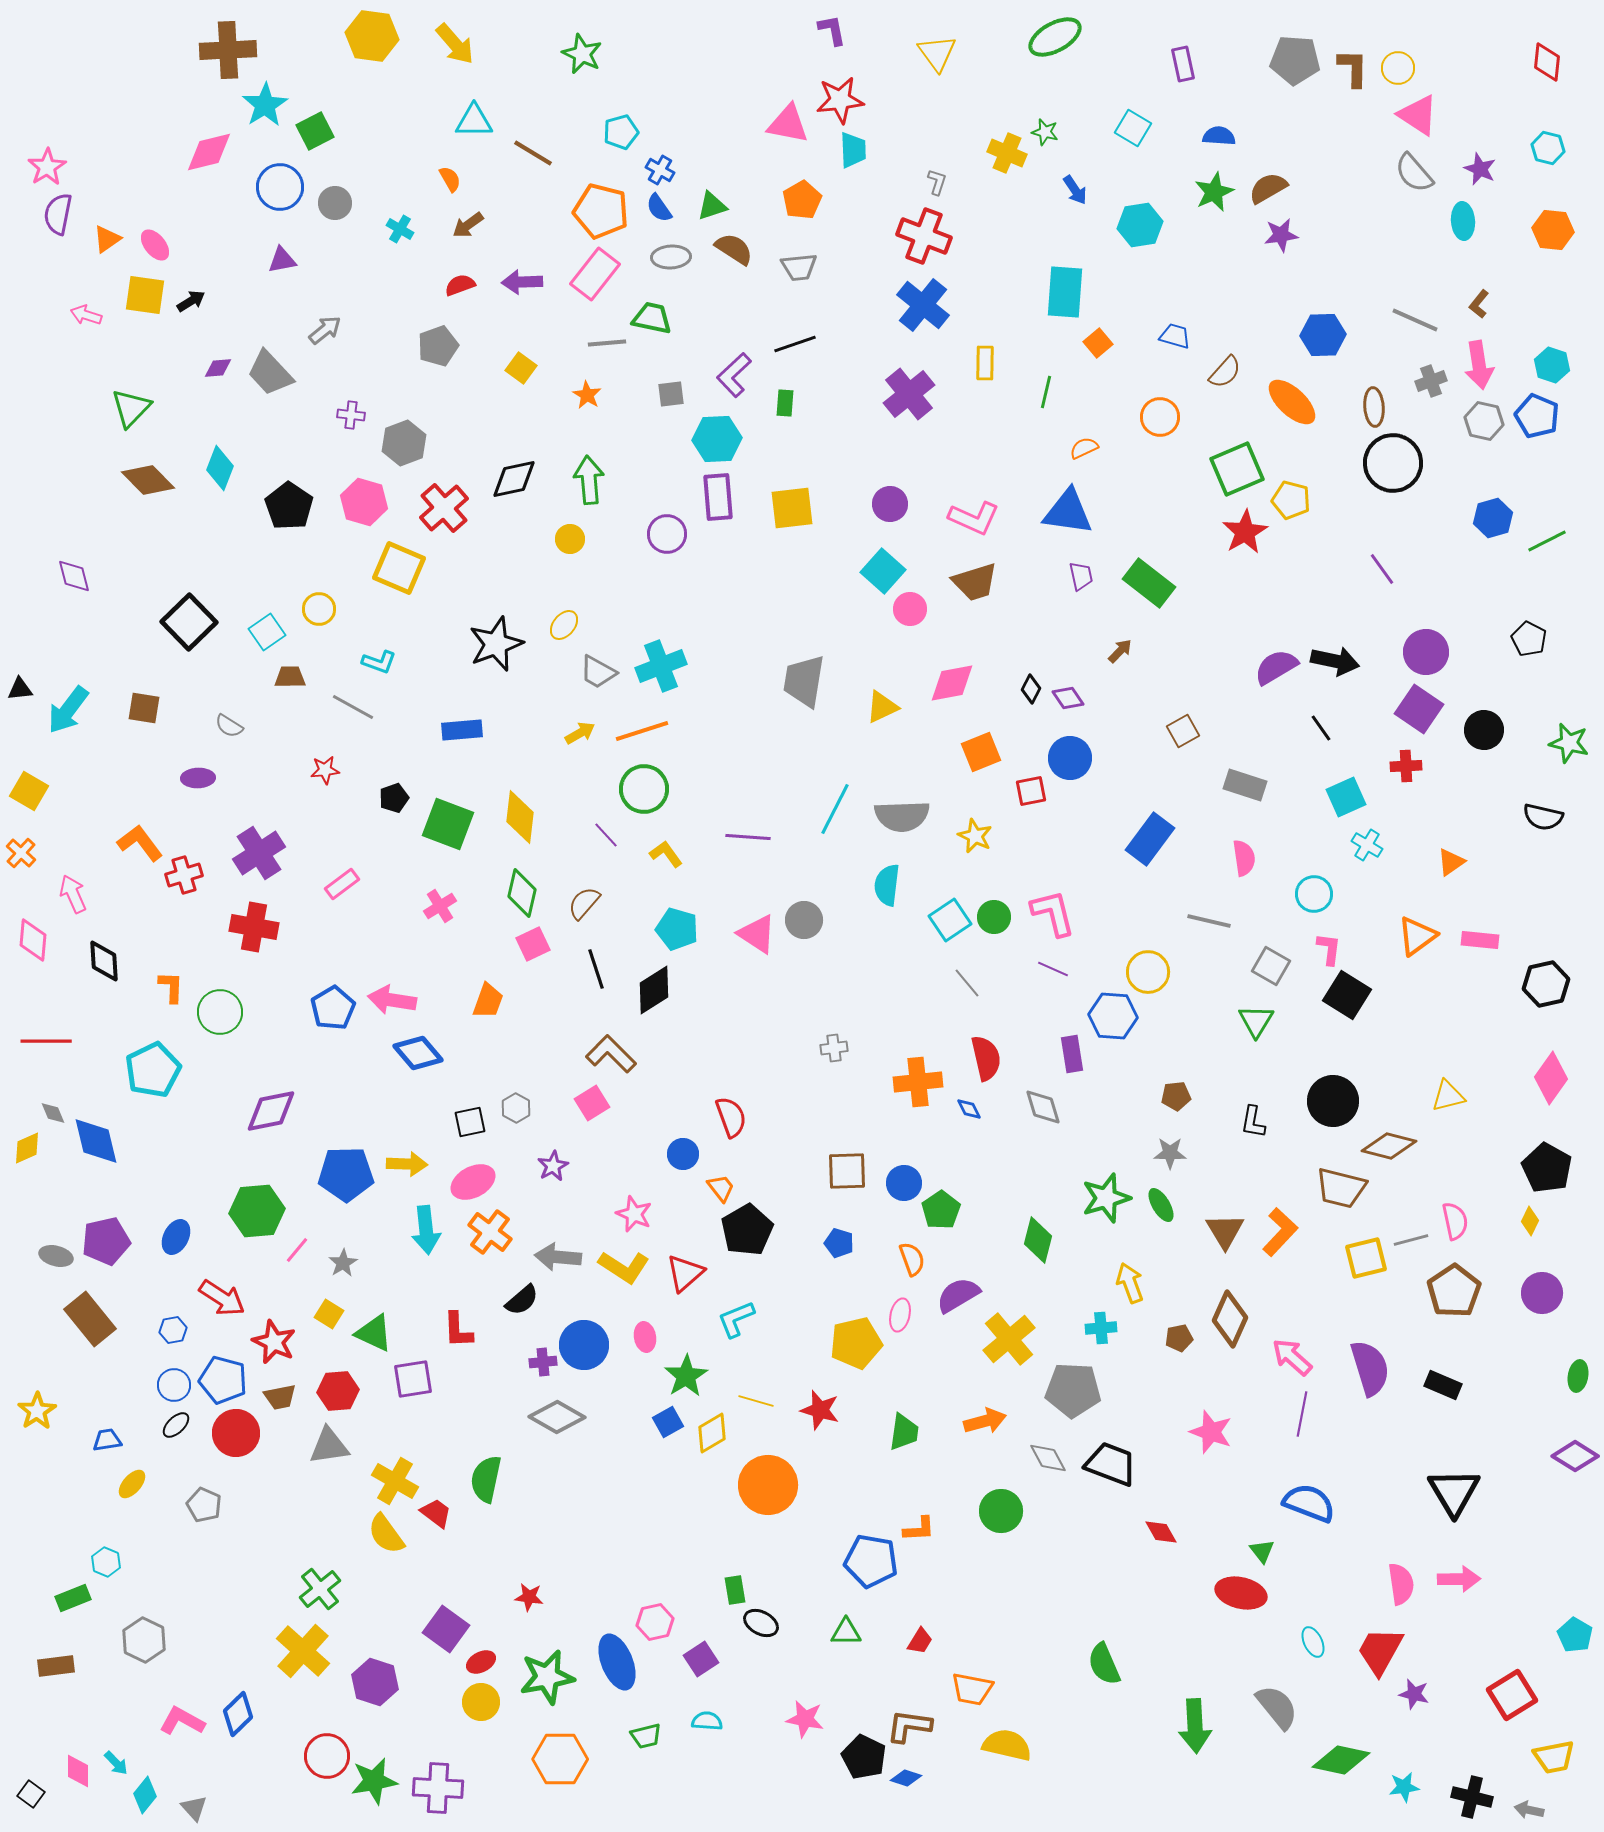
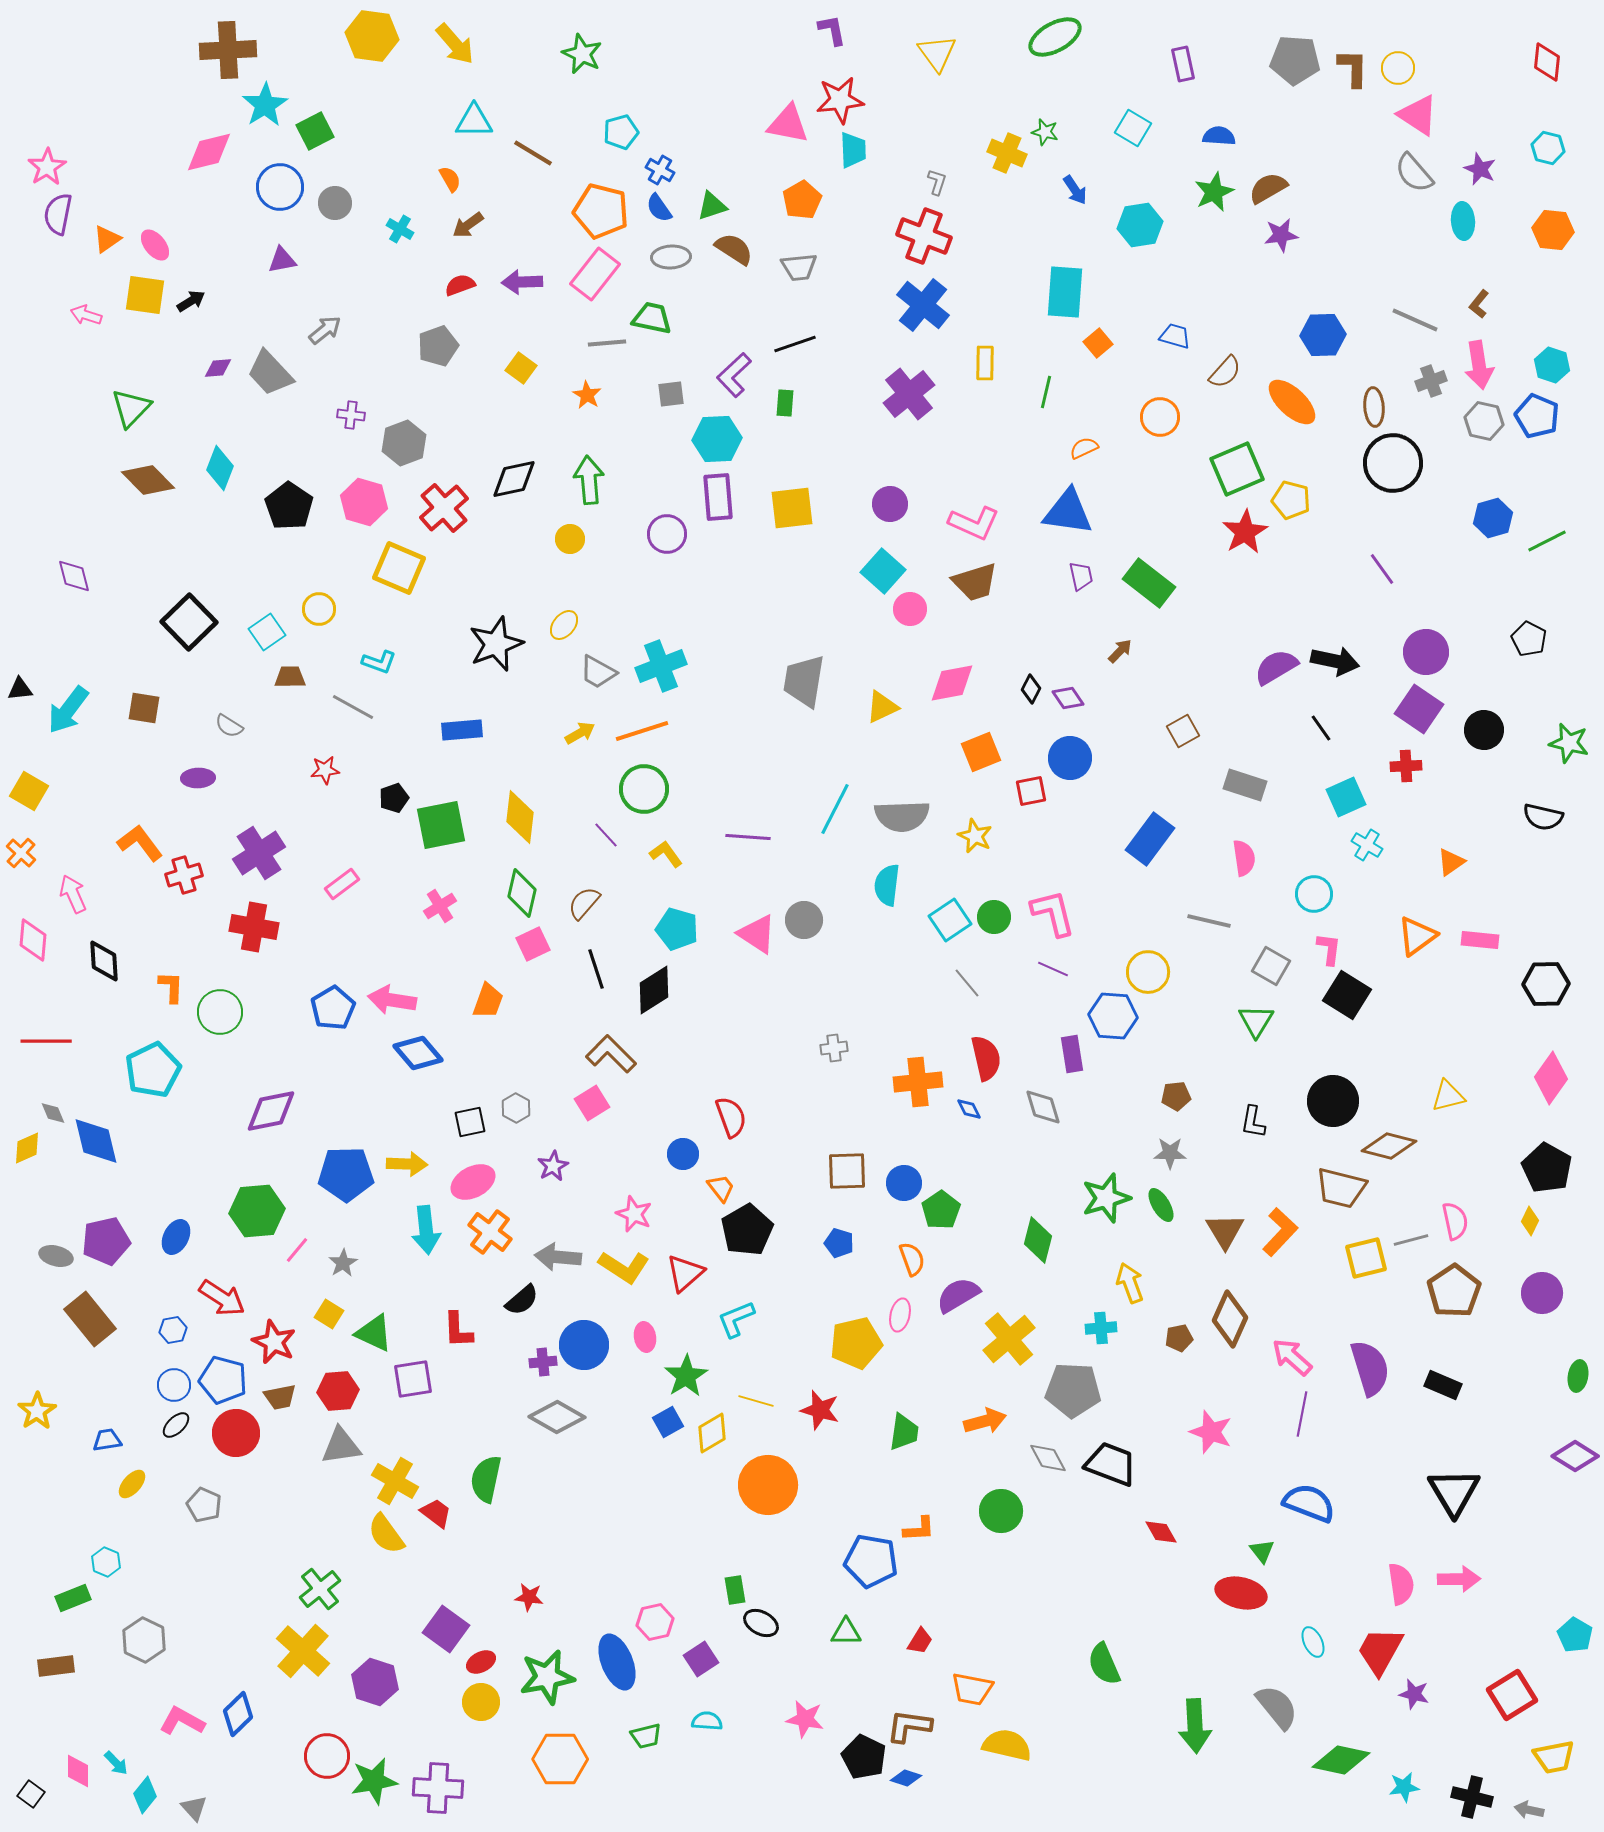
pink L-shape at (974, 518): moved 5 px down
green square at (448, 824): moved 7 px left, 1 px down; rotated 32 degrees counterclockwise
black hexagon at (1546, 984): rotated 12 degrees clockwise
gray triangle at (329, 1446): moved 12 px right
